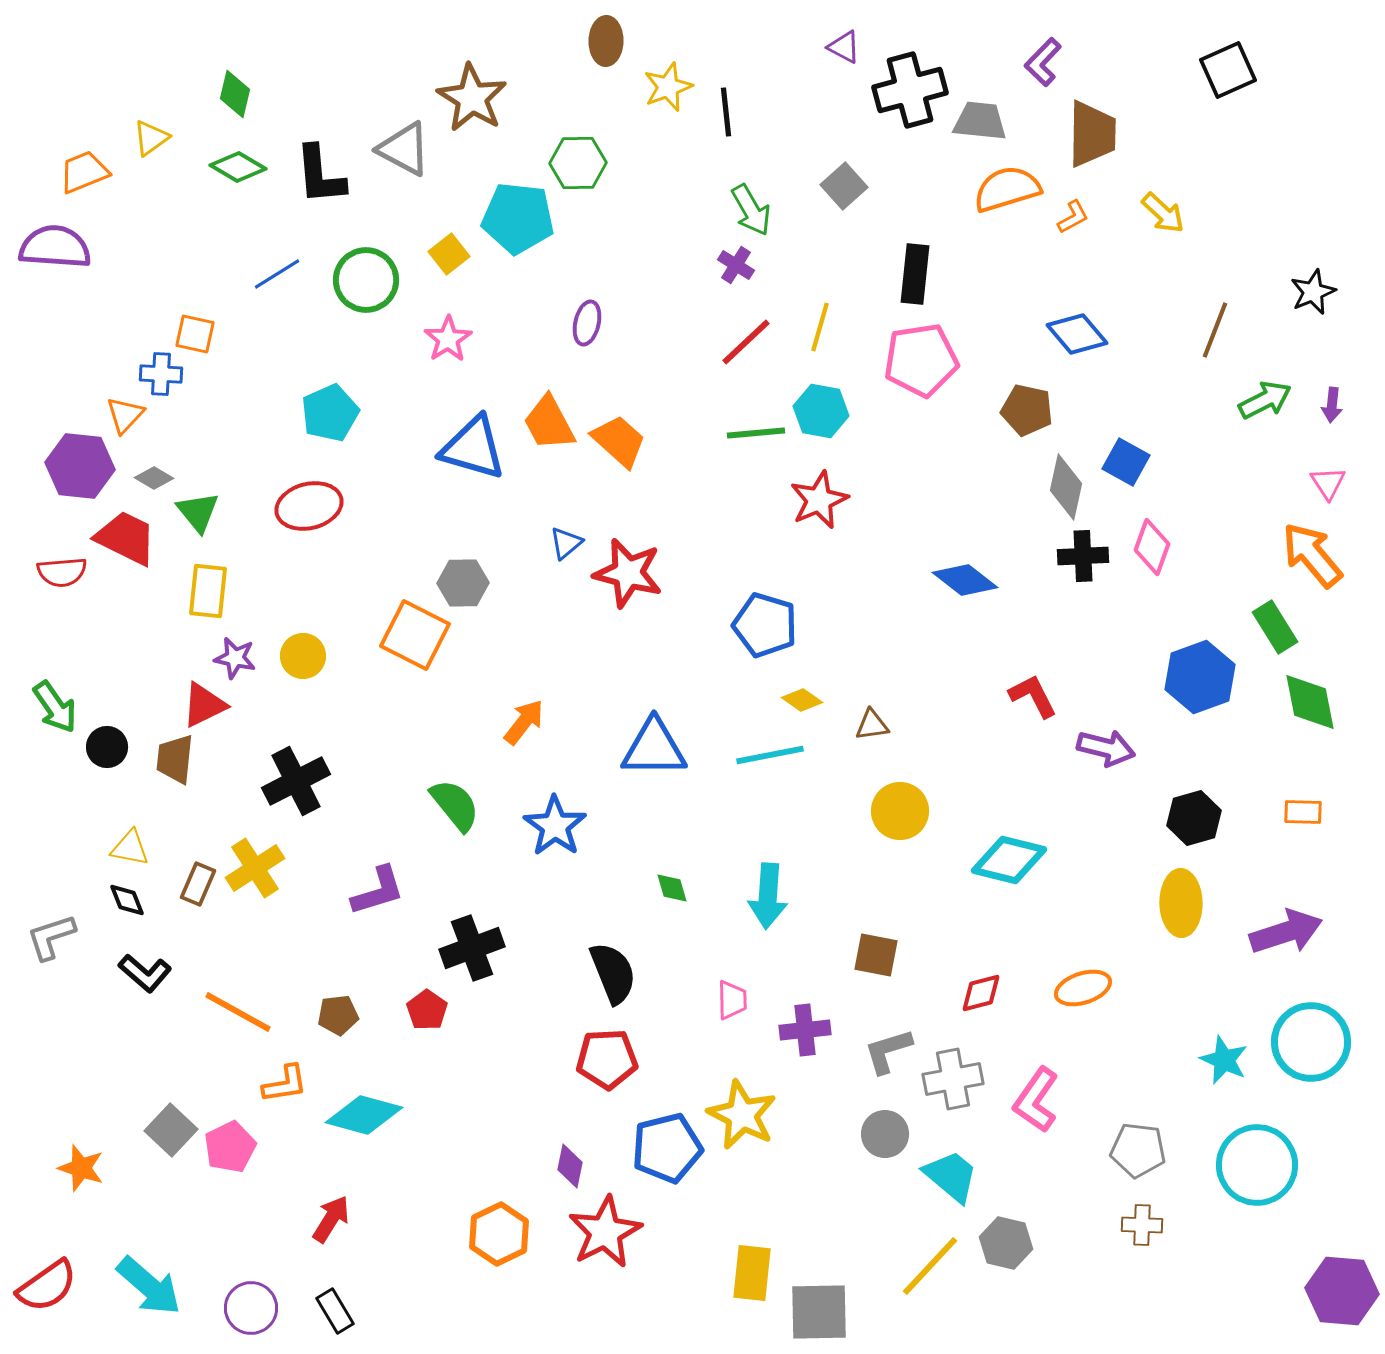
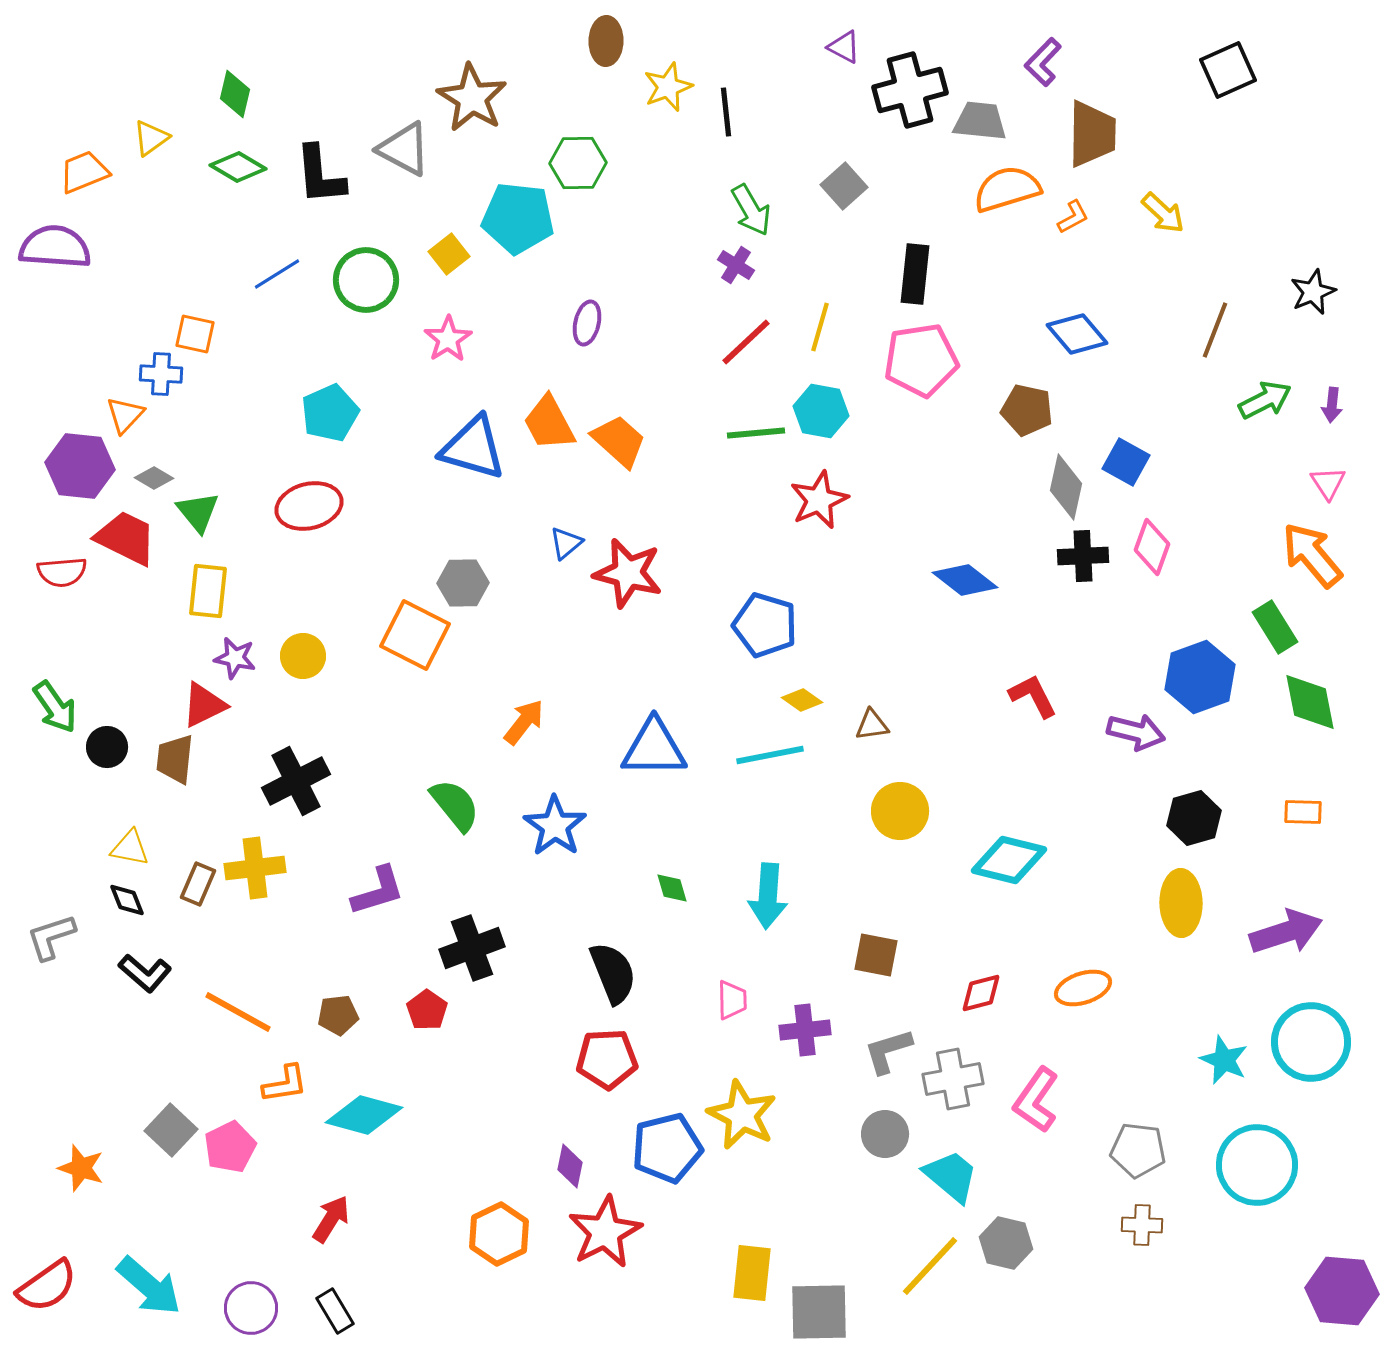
purple arrow at (1106, 748): moved 30 px right, 16 px up
yellow cross at (255, 868): rotated 26 degrees clockwise
